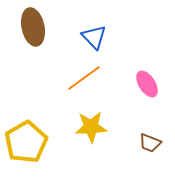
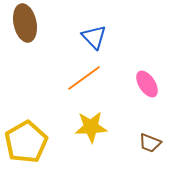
brown ellipse: moved 8 px left, 4 px up
